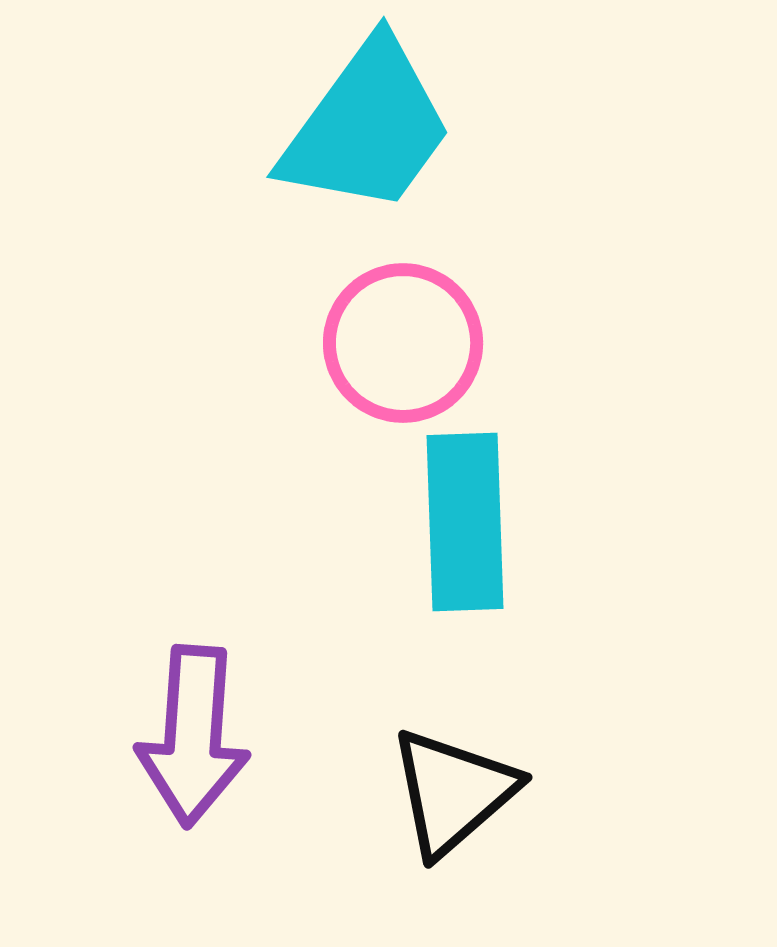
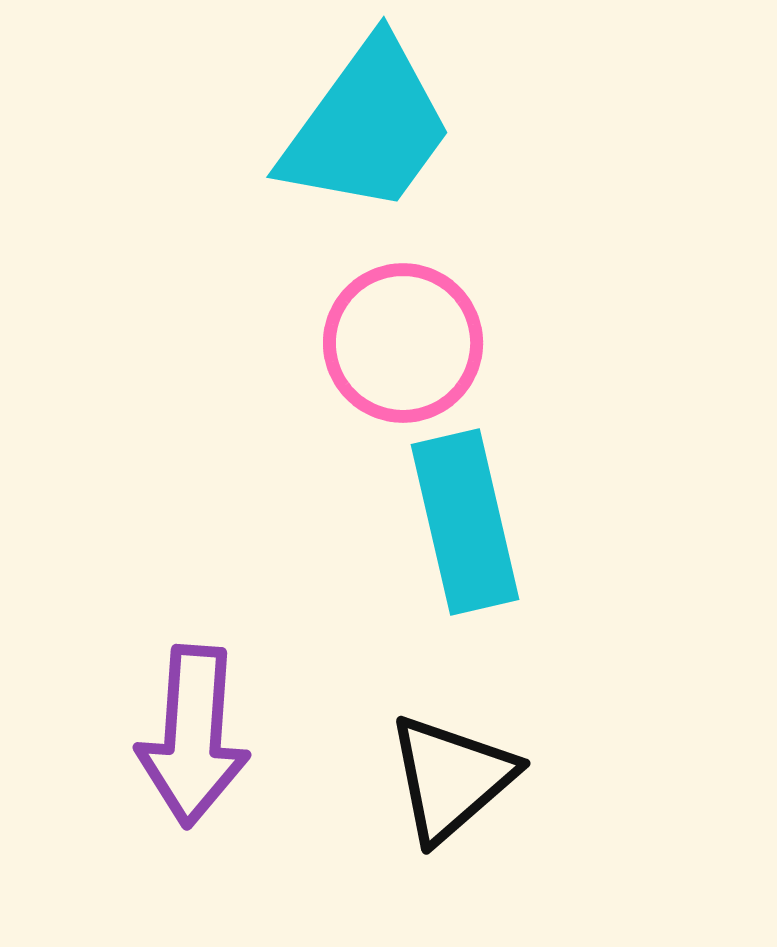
cyan rectangle: rotated 11 degrees counterclockwise
black triangle: moved 2 px left, 14 px up
